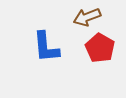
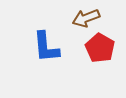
brown arrow: moved 1 px left, 1 px down
